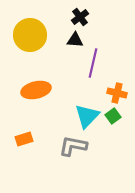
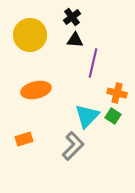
black cross: moved 8 px left
green square: rotated 21 degrees counterclockwise
gray L-shape: rotated 124 degrees clockwise
